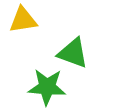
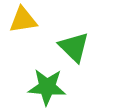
green triangle: moved 1 px right, 6 px up; rotated 24 degrees clockwise
